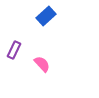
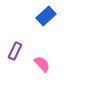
purple rectangle: moved 1 px right, 1 px down
